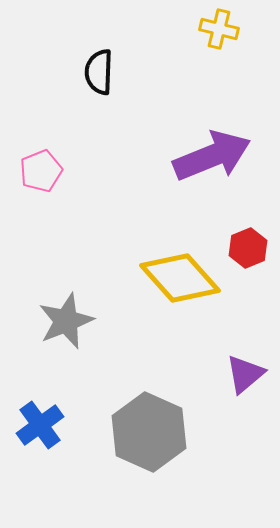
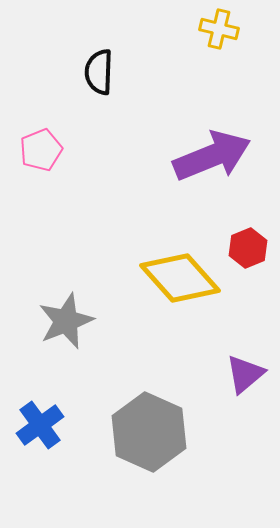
pink pentagon: moved 21 px up
